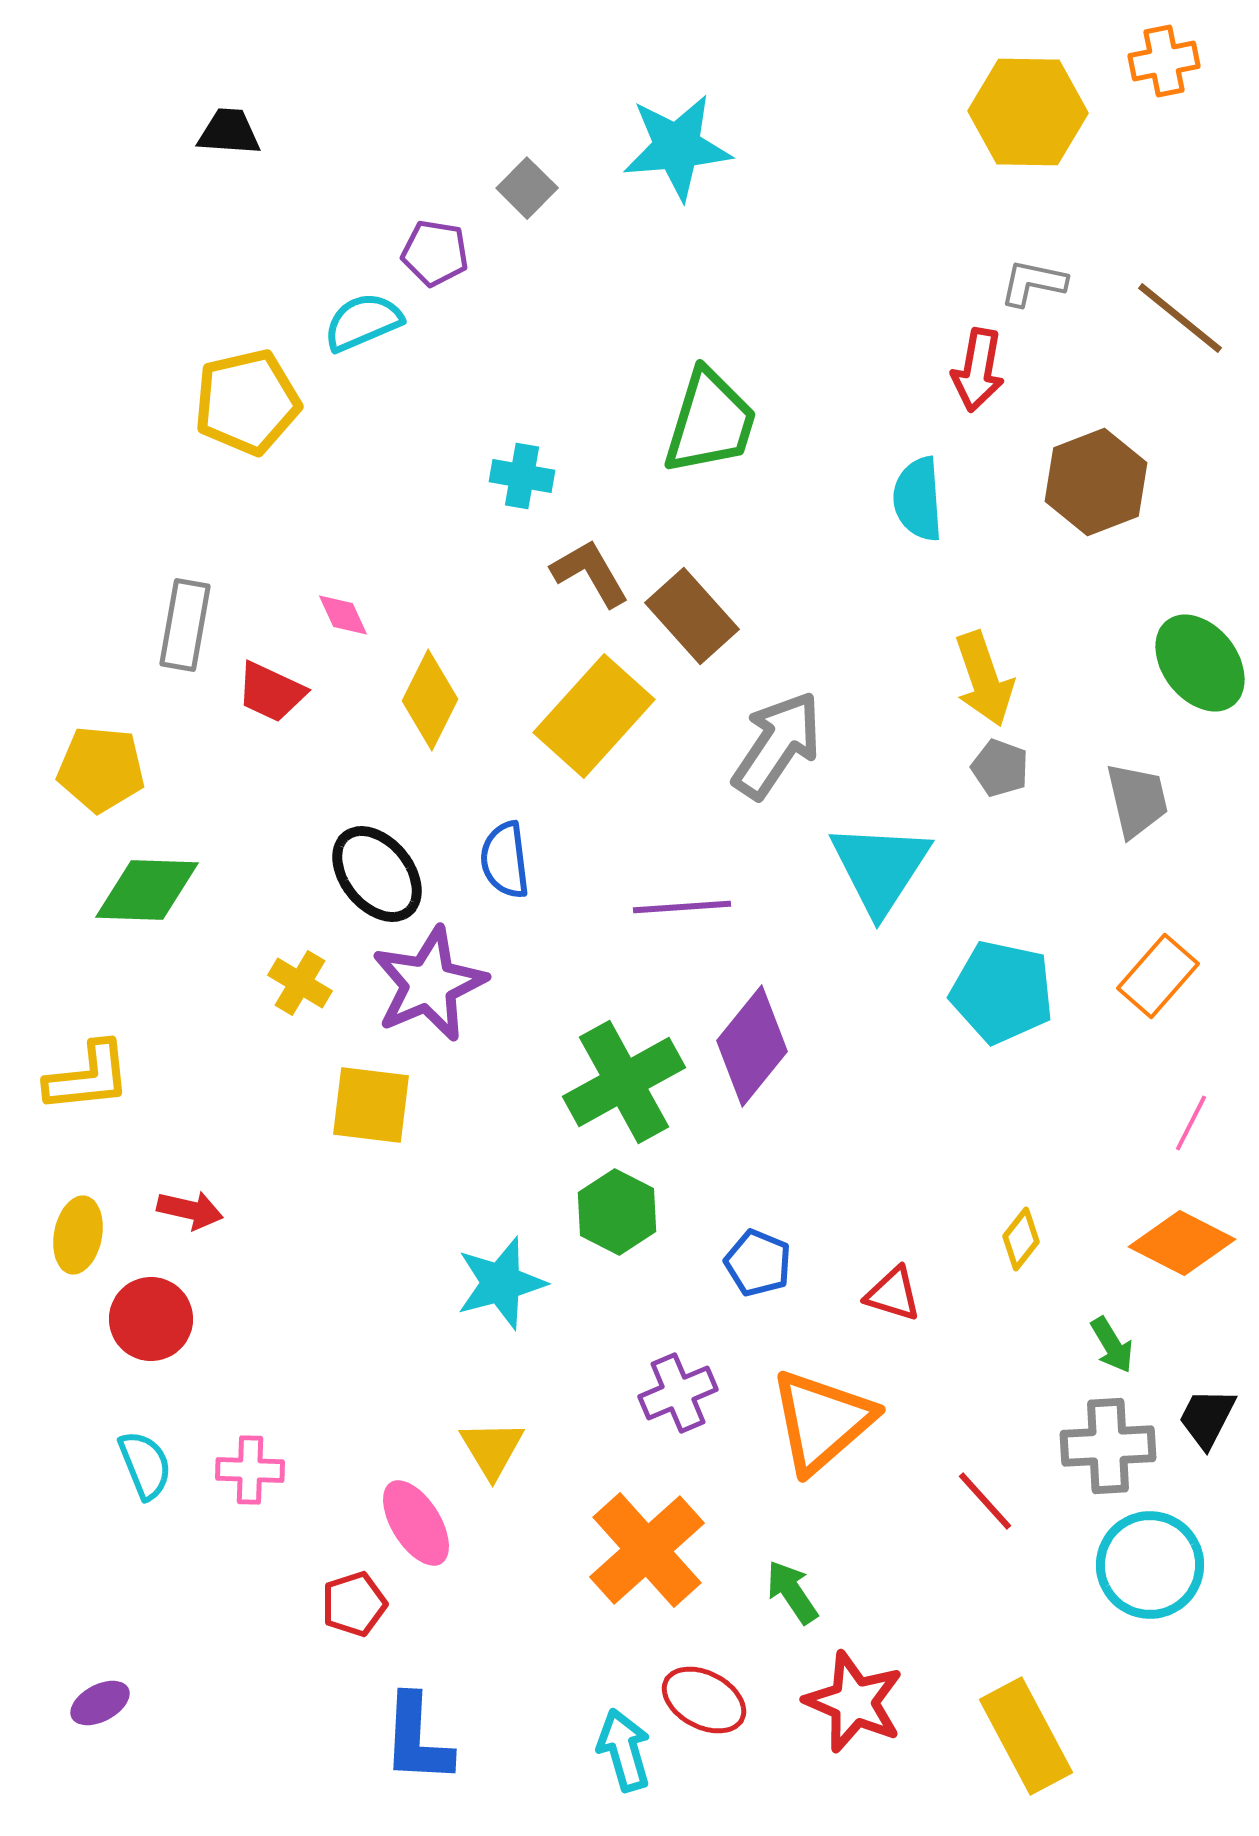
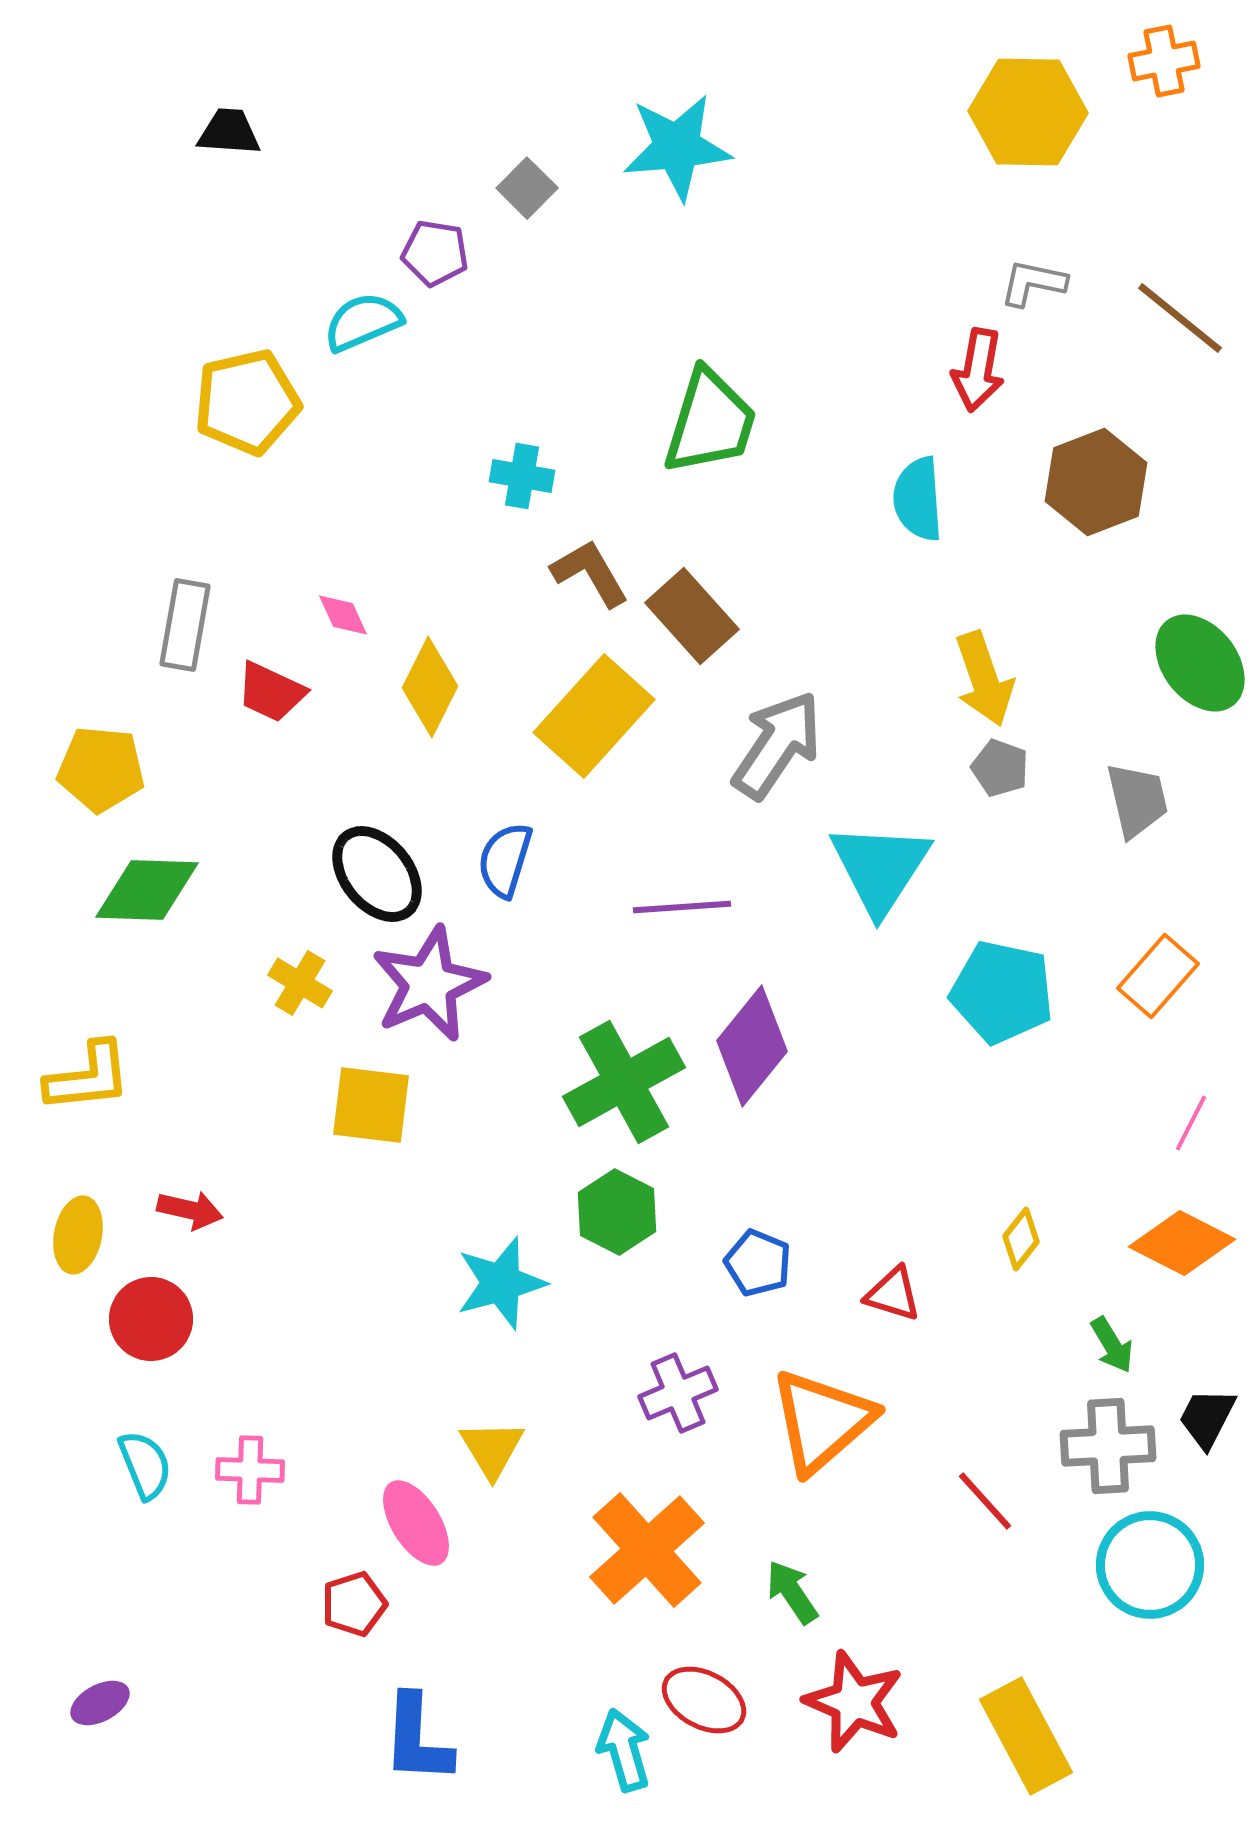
yellow diamond at (430, 700): moved 13 px up
blue semicircle at (505, 860): rotated 24 degrees clockwise
